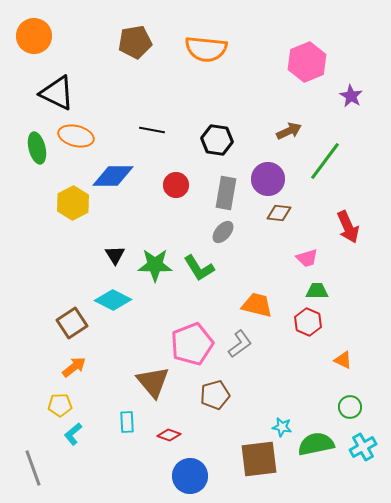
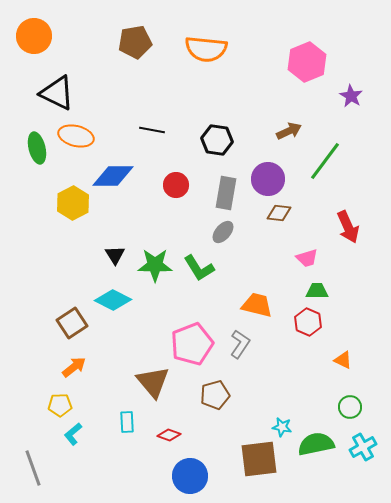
gray L-shape at (240, 344): rotated 20 degrees counterclockwise
